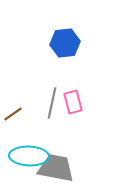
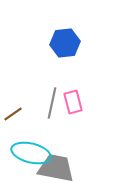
cyan ellipse: moved 2 px right, 3 px up; rotated 12 degrees clockwise
